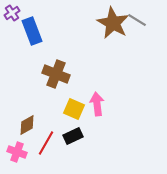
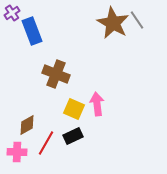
gray line: rotated 24 degrees clockwise
pink cross: rotated 18 degrees counterclockwise
